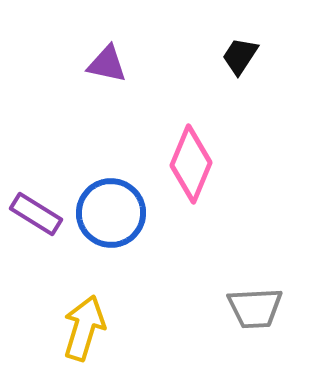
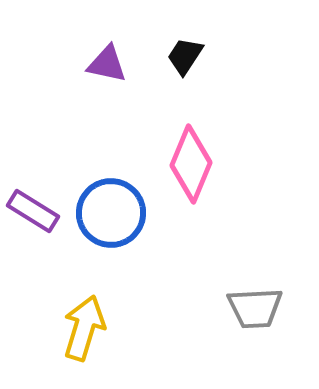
black trapezoid: moved 55 px left
purple rectangle: moved 3 px left, 3 px up
